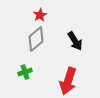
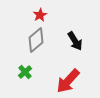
gray diamond: moved 1 px down
green cross: rotated 24 degrees counterclockwise
red arrow: rotated 24 degrees clockwise
